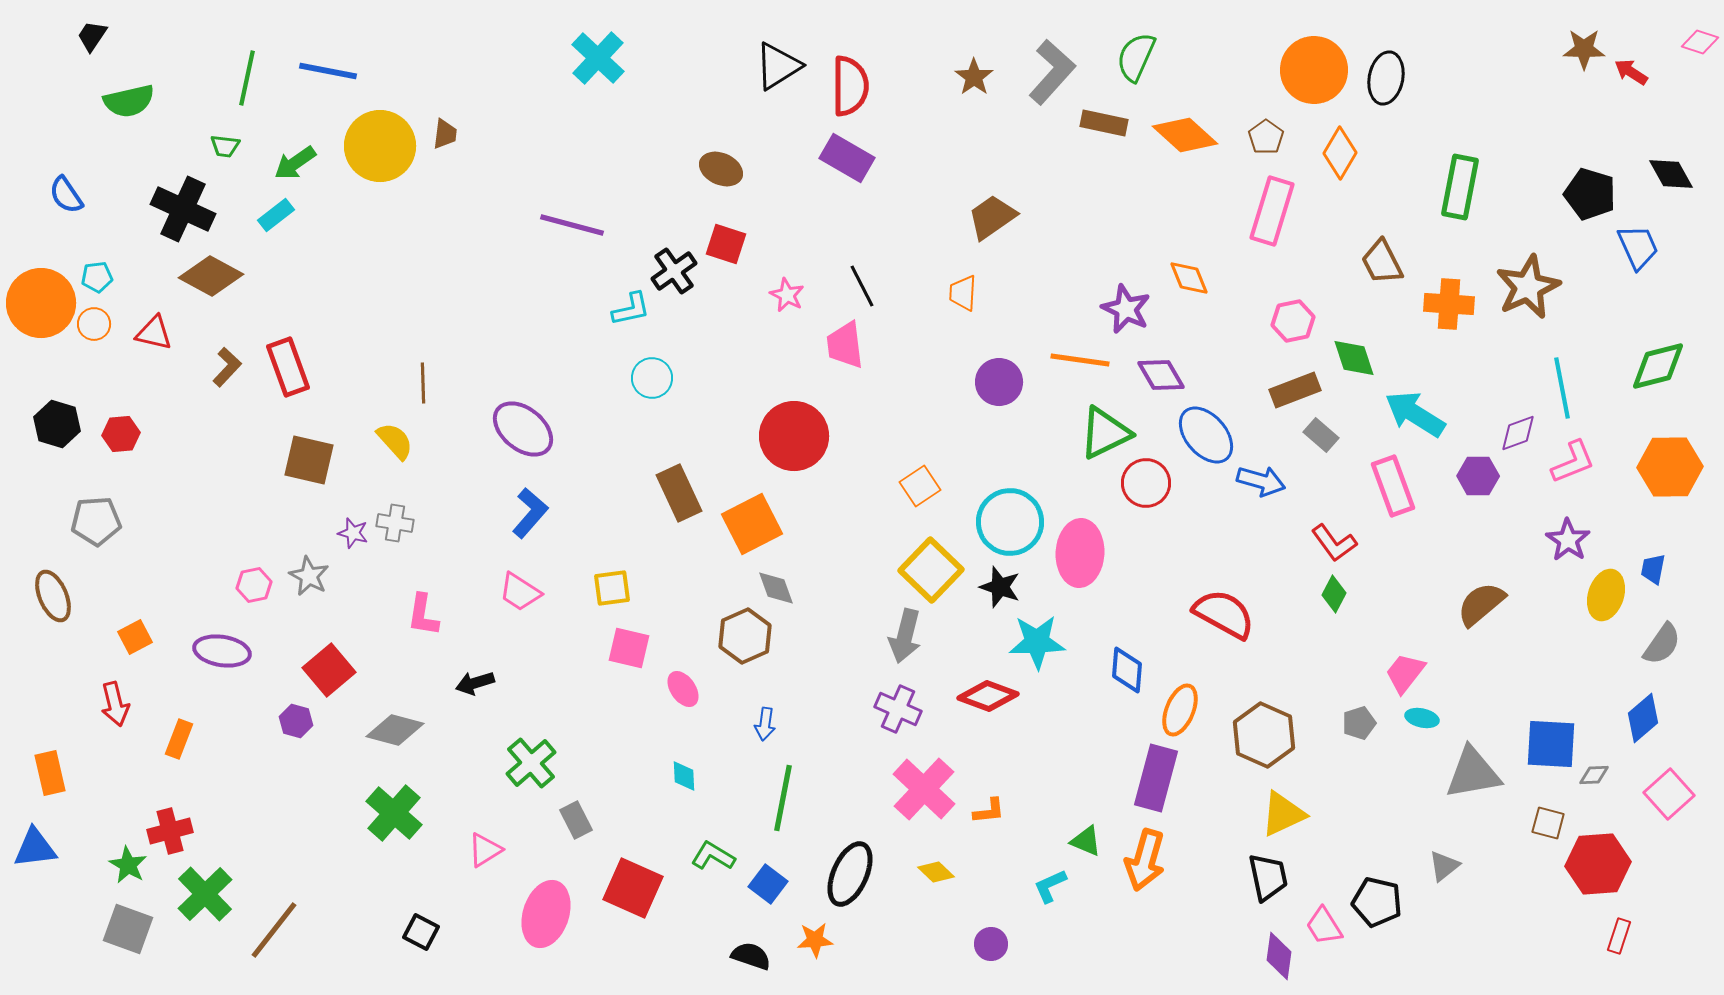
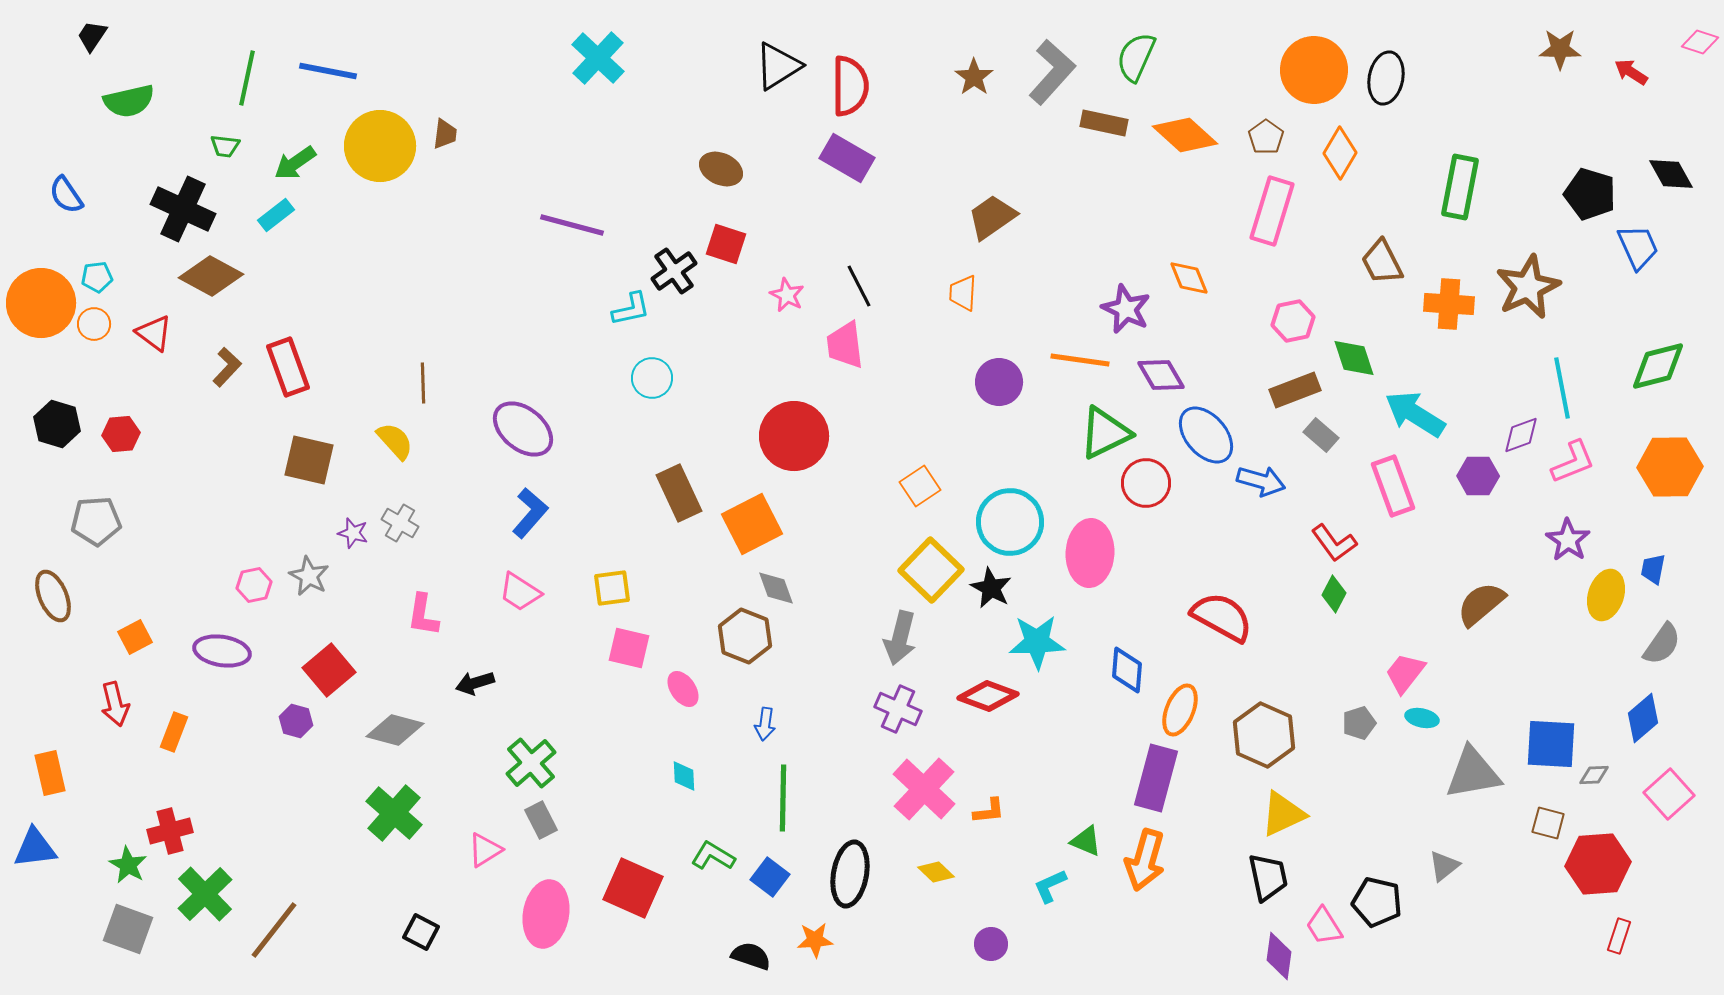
brown star at (1584, 49): moved 24 px left
black line at (862, 286): moved 3 px left
red triangle at (154, 333): rotated 24 degrees clockwise
purple diamond at (1518, 433): moved 3 px right, 2 px down
gray cross at (395, 523): moved 5 px right; rotated 21 degrees clockwise
pink ellipse at (1080, 553): moved 10 px right
black star at (1000, 587): moved 9 px left, 1 px down; rotated 9 degrees clockwise
red semicircle at (1224, 614): moved 2 px left, 3 px down
brown hexagon at (745, 636): rotated 14 degrees counterclockwise
gray arrow at (905, 636): moved 5 px left, 2 px down
orange rectangle at (179, 739): moved 5 px left, 7 px up
green line at (783, 798): rotated 10 degrees counterclockwise
gray rectangle at (576, 820): moved 35 px left
black ellipse at (850, 874): rotated 14 degrees counterclockwise
blue square at (768, 884): moved 2 px right, 7 px up
pink ellipse at (546, 914): rotated 8 degrees counterclockwise
